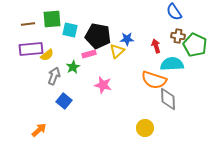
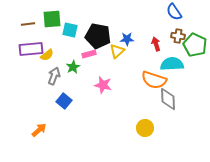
red arrow: moved 2 px up
